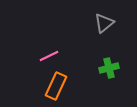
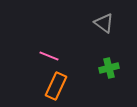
gray triangle: rotated 45 degrees counterclockwise
pink line: rotated 48 degrees clockwise
